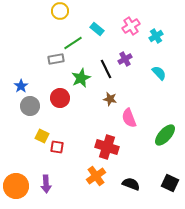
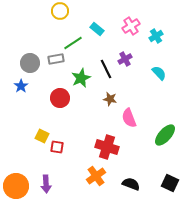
gray circle: moved 43 px up
